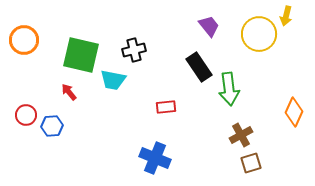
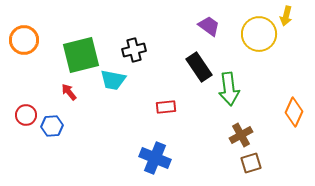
purple trapezoid: rotated 15 degrees counterclockwise
green square: rotated 27 degrees counterclockwise
